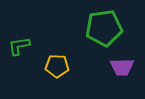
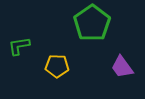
green pentagon: moved 12 px left, 5 px up; rotated 27 degrees counterclockwise
purple trapezoid: rotated 55 degrees clockwise
